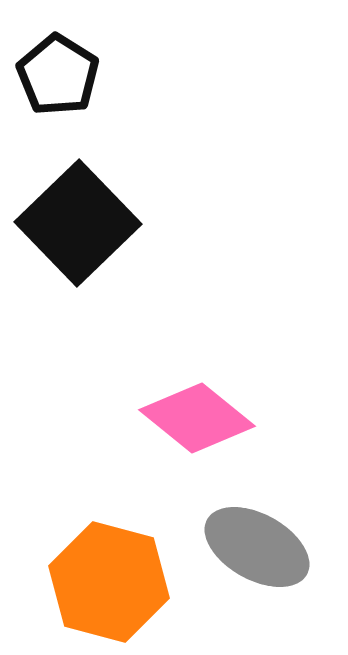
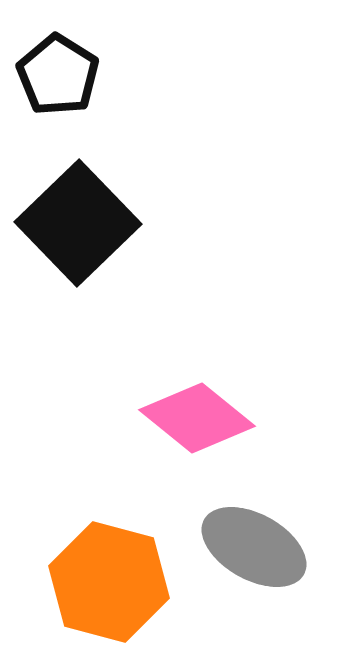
gray ellipse: moved 3 px left
